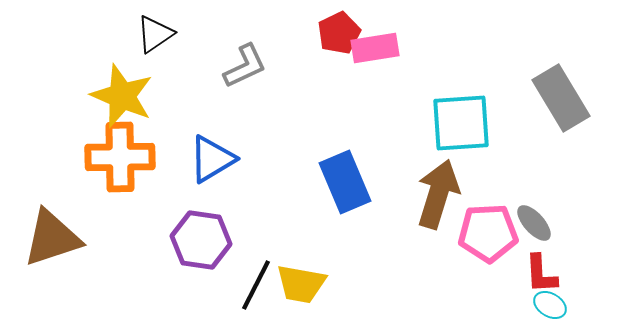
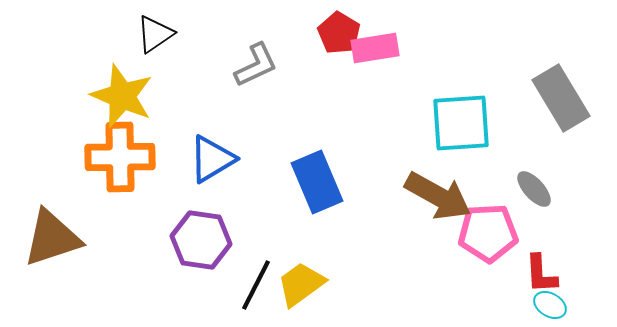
red pentagon: rotated 15 degrees counterclockwise
gray L-shape: moved 11 px right, 1 px up
blue rectangle: moved 28 px left
brown arrow: moved 2 px down; rotated 102 degrees clockwise
gray ellipse: moved 34 px up
yellow trapezoid: rotated 134 degrees clockwise
